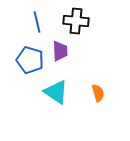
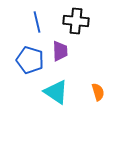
orange semicircle: moved 1 px up
